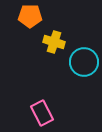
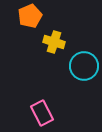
orange pentagon: rotated 25 degrees counterclockwise
cyan circle: moved 4 px down
